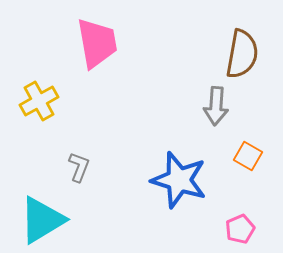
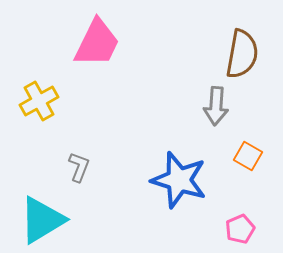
pink trapezoid: rotated 36 degrees clockwise
